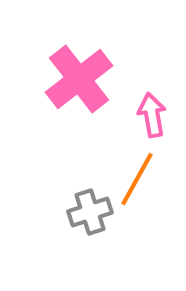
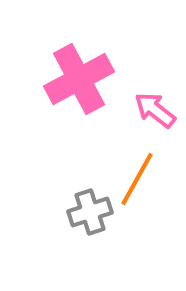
pink cross: rotated 10 degrees clockwise
pink arrow: moved 3 px right, 5 px up; rotated 42 degrees counterclockwise
